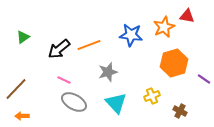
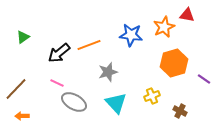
red triangle: moved 1 px up
black arrow: moved 4 px down
pink line: moved 7 px left, 3 px down
